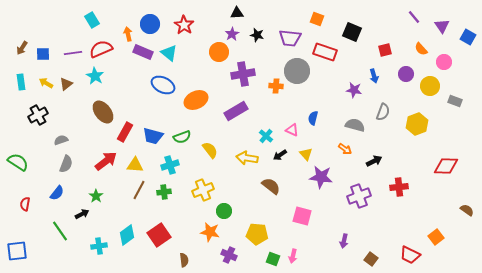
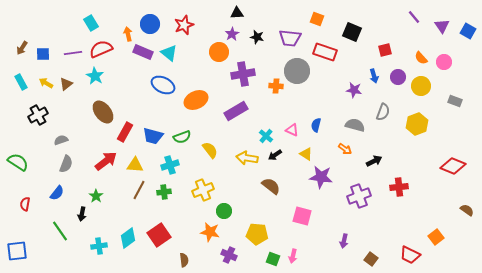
cyan rectangle at (92, 20): moved 1 px left, 3 px down
red star at (184, 25): rotated 18 degrees clockwise
black star at (257, 35): moved 2 px down
blue square at (468, 37): moved 6 px up
orange semicircle at (421, 49): moved 9 px down
purple circle at (406, 74): moved 8 px left, 3 px down
cyan rectangle at (21, 82): rotated 21 degrees counterclockwise
yellow circle at (430, 86): moved 9 px left
blue semicircle at (313, 118): moved 3 px right, 7 px down
yellow triangle at (306, 154): rotated 16 degrees counterclockwise
black arrow at (280, 155): moved 5 px left
red diamond at (446, 166): moved 7 px right; rotated 20 degrees clockwise
black arrow at (82, 214): rotated 128 degrees clockwise
cyan diamond at (127, 235): moved 1 px right, 3 px down
